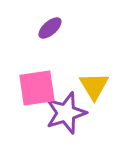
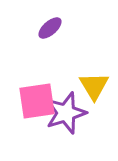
pink square: moved 13 px down
